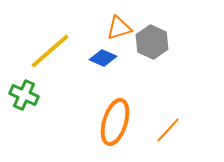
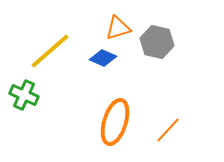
orange triangle: moved 1 px left
gray hexagon: moved 5 px right; rotated 12 degrees counterclockwise
